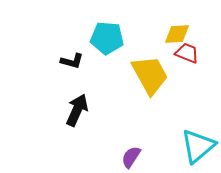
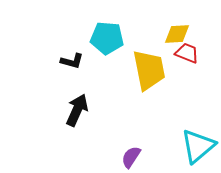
yellow trapezoid: moved 1 px left, 5 px up; rotated 18 degrees clockwise
